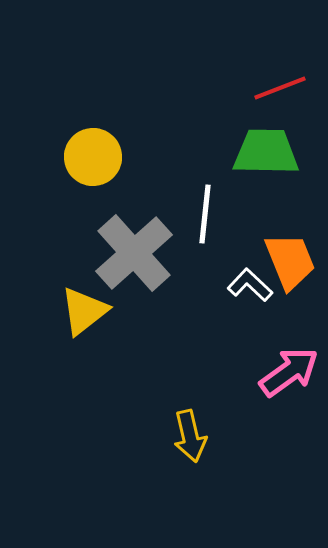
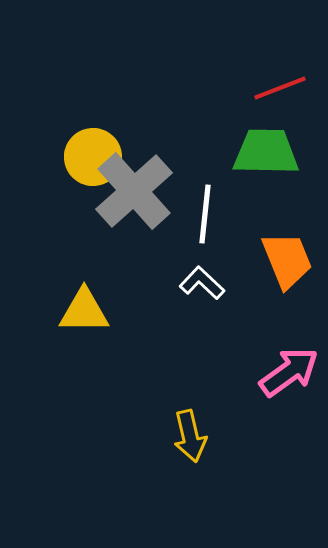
gray cross: moved 62 px up
orange trapezoid: moved 3 px left, 1 px up
white L-shape: moved 48 px left, 2 px up
yellow triangle: rotated 38 degrees clockwise
